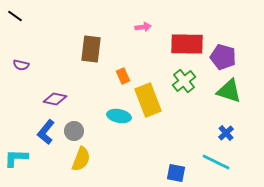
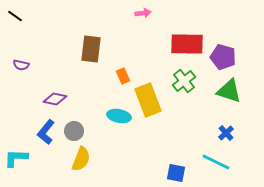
pink arrow: moved 14 px up
